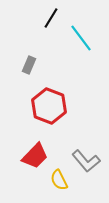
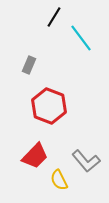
black line: moved 3 px right, 1 px up
